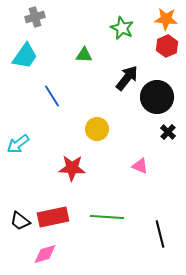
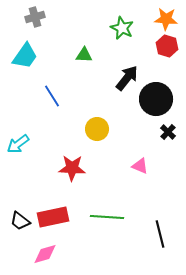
red hexagon: rotated 20 degrees counterclockwise
black circle: moved 1 px left, 2 px down
